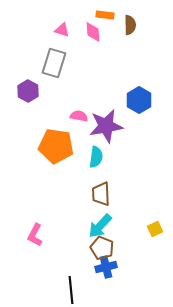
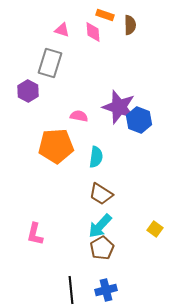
orange rectangle: rotated 12 degrees clockwise
gray rectangle: moved 4 px left
blue hexagon: moved 20 px down; rotated 10 degrees counterclockwise
purple star: moved 13 px right, 19 px up; rotated 28 degrees clockwise
orange pentagon: rotated 12 degrees counterclockwise
brown trapezoid: rotated 55 degrees counterclockwise
yellow square: rotated 28 degrees counterclockwise
pink L-shape: moved 1 px up; rotated 15 degrees counterclockwise
brown pentagon: rotated 20 degrees clockwise
blue cross: moved 23 px down
